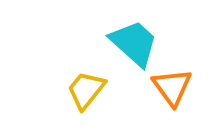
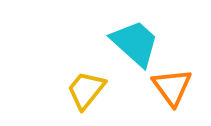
cyan trapezoid: moved 1 px right
